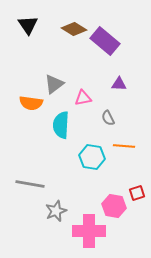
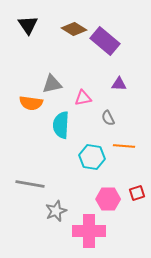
gray triangle: moved 2 px left; rotated 25 degrees clockwise
pink hexagon: moved 6 px left, 7 px up; rotated 10 degrees counterclockwise
